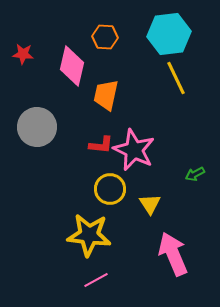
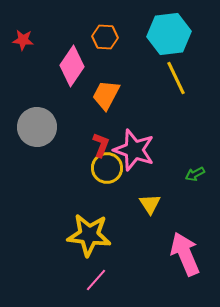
red star: moved 14 px up
pink diamond: rotated 21 degrees clockwise
orange trapezoid: rotated 16 degrees clockwise
red L-shape: rotated 75 degrees counterclockwise
pink star: rotated 6 degrees counterclockwise
yellow circle: moved 3 px left, 21 px up
pink arrow: moved 12 px right
pink line: rotated 20 degrees counterclockwise
